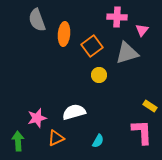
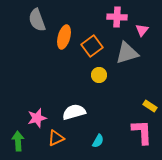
orange ellipse: moved 3 px down; rotated 10 degrees clockwise
